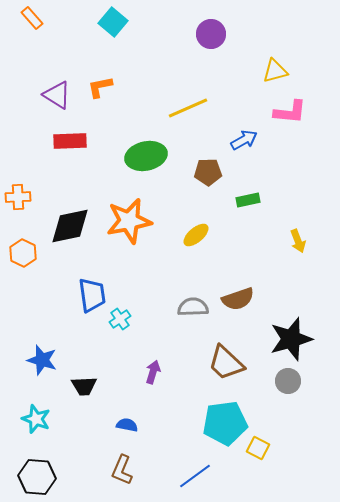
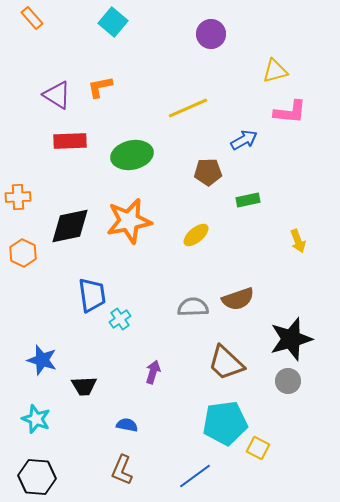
green ellipse: moved 14 px left, 1 px up
